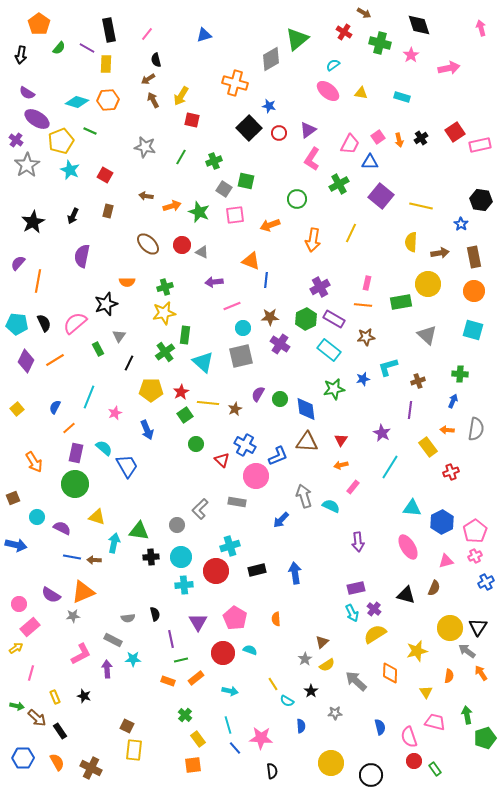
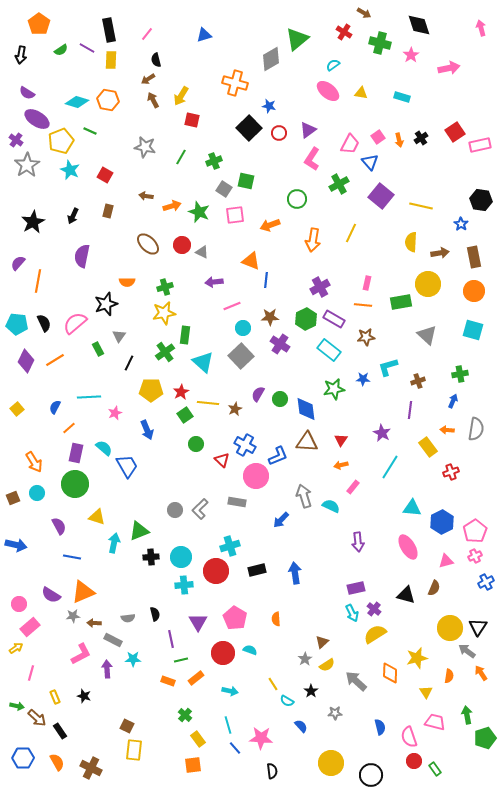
green semicircle at (59, 48): moved 2 px right, 2 px down; rotated 16 degrees clockwise
yellow rectangle at (106, 64): moved 5 px right, 4 px up
orange hexagon at (108, 100): rotated 15 degrees clockwise
blue triangle at (370, 162): rotated 48 degrees clockwise
gray square at (241, 356): rotated 30 degrees counterclockwise
green cross at (460, 374): rotated 14 degrees counterclockwise
blue star at (363, 379): rotated 16 degrees clockwise
cyan line at (89, 397): rotated 65 degrees clockwise
cyan circle at (37, 517): moved 24 px up
gray circle at (177, 525): moved 2 px left, 15 px up
purple semicircle at (62, 528): moved 3 px left, 2 px up; rotated 36 degrees clockwise
green triangle at (139, 531): rotated 30 degrees counterclockwise
brown arrow at (94, 560): moved 63 px down
yellow star at (417, 651): moved 7 px down
blue semicircle at (301, 726): rotated 40 degrees counterclockwise
